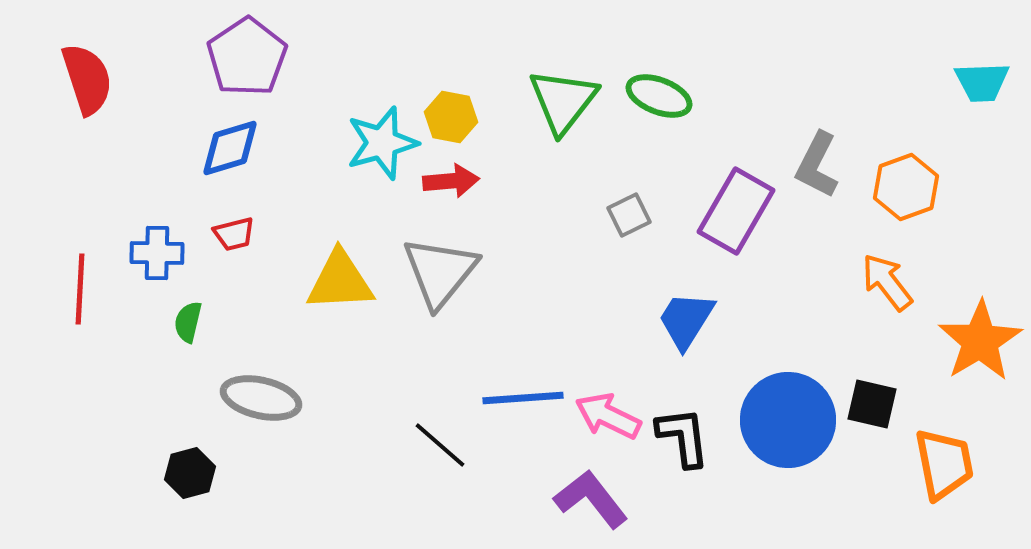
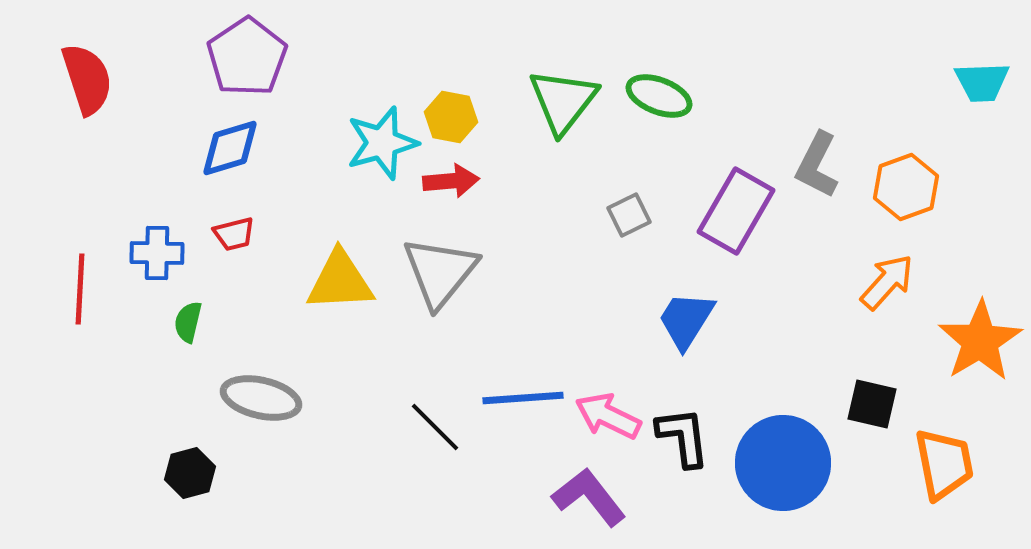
orange arrow: rotated 80 degrees clockwise
blue circle: moved 5 px left, 43 px down
black line: moved 5 px left, 18 px up; rotated 4 degrees clockwise
purple L-shape: moved 2 px left, 2 px up
